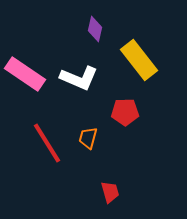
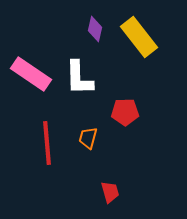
yellow rectangle: moved 23 px up
pink rectangle: moved 6 px right
white L-shape: rotated 66 degrees clockwise
red line: rotated 27 degrees clockwise
